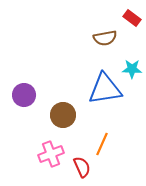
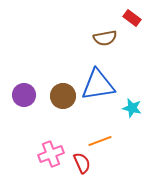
cyan star: moved 39 px down; rotated 12 degrees clockwise
blue triangle: moved 7 px left, 4 px up
brown circle: moved 19 px up
orange line: moved 2 px left, 3 px up; rotated 45 degrees clockwise
red semicircle: moved 4 px up
